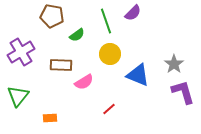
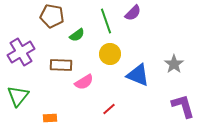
purple L-shape: moved 14 px down
